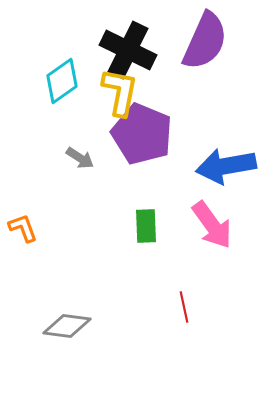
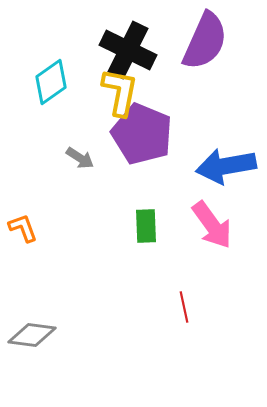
cyan diamond: moved 11 px left, 1 px down
gray diamond: moved 35 px left, 9 px down
